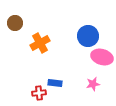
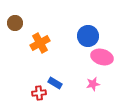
blue rectangle: rotated 24 degrees clockwise
